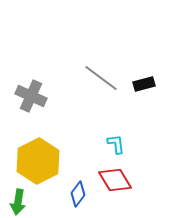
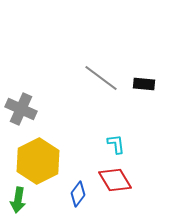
black rectangle: rotated 20 degrees clockwise
gray cross: moved 10 px left, 13 px down
green arrow: moved 2 px up
